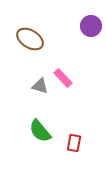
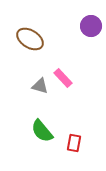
green semicircle: moved 2 px right
